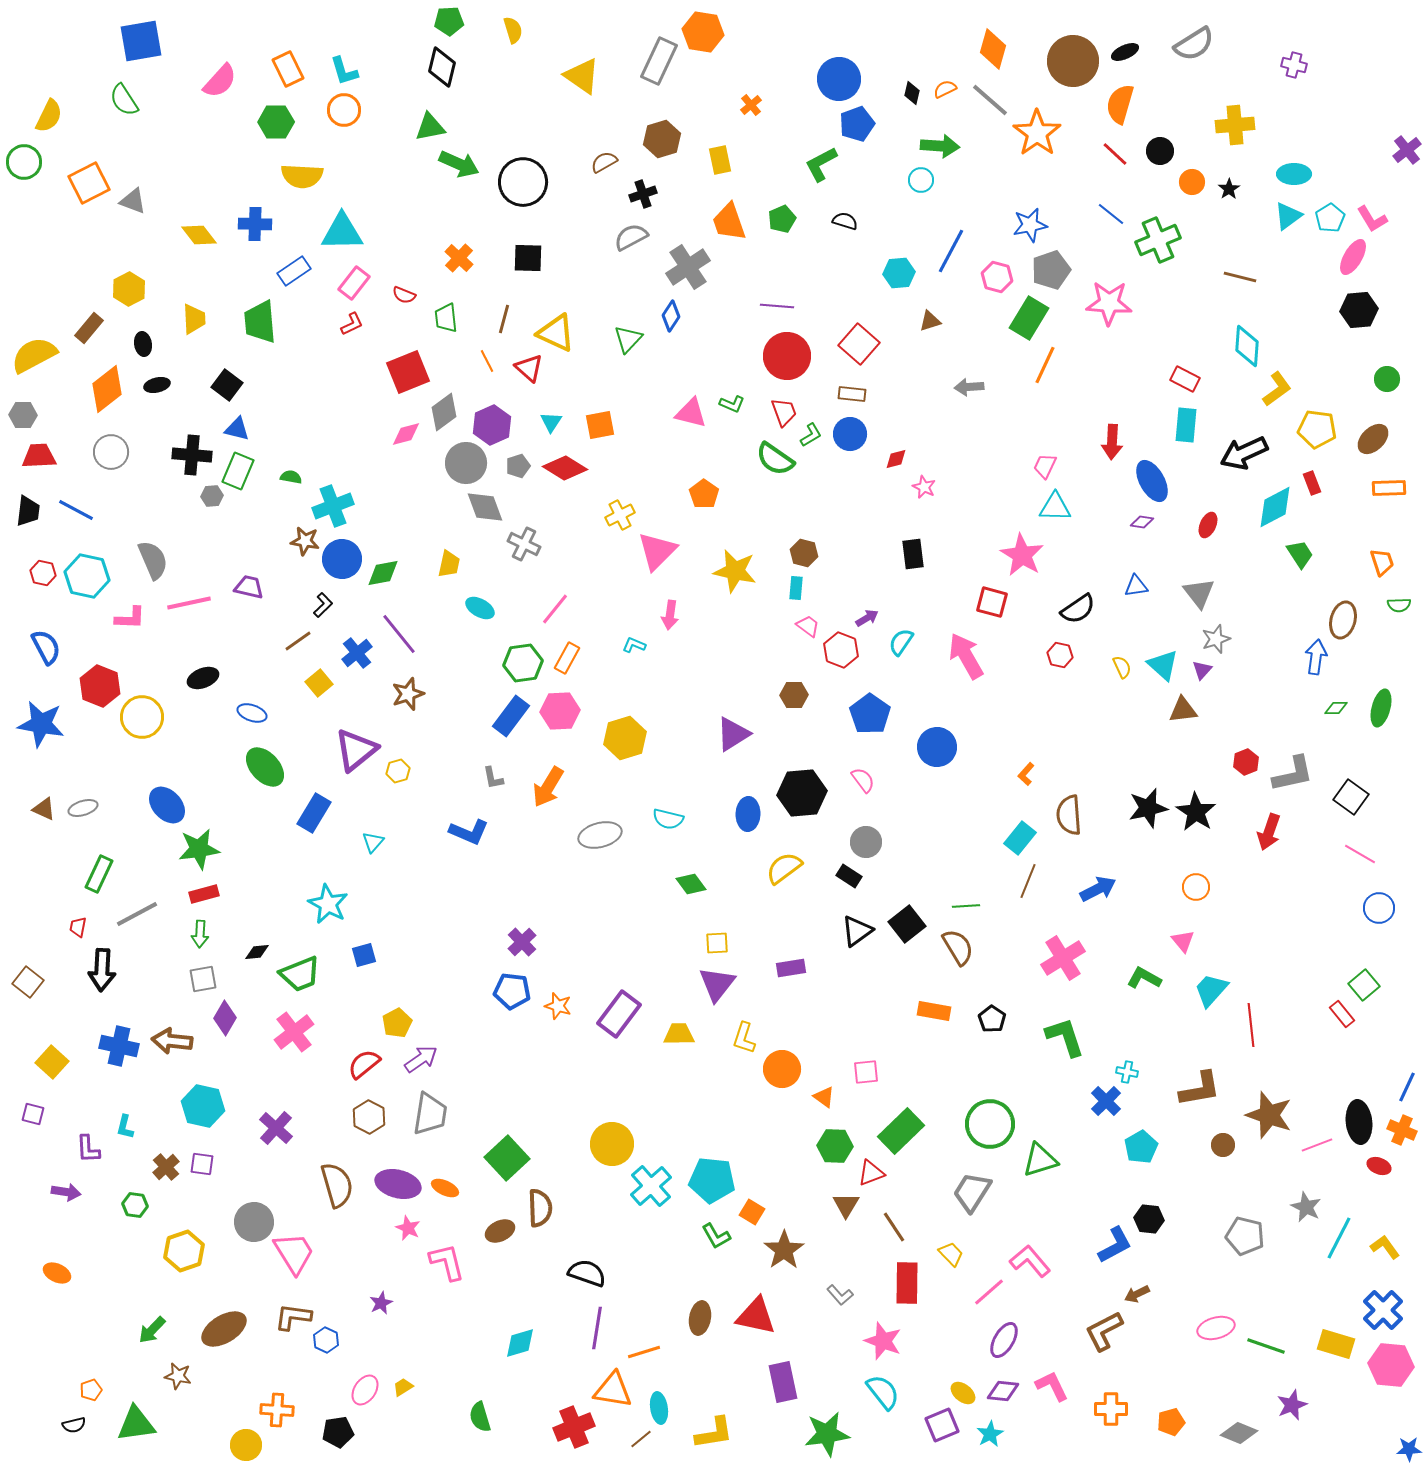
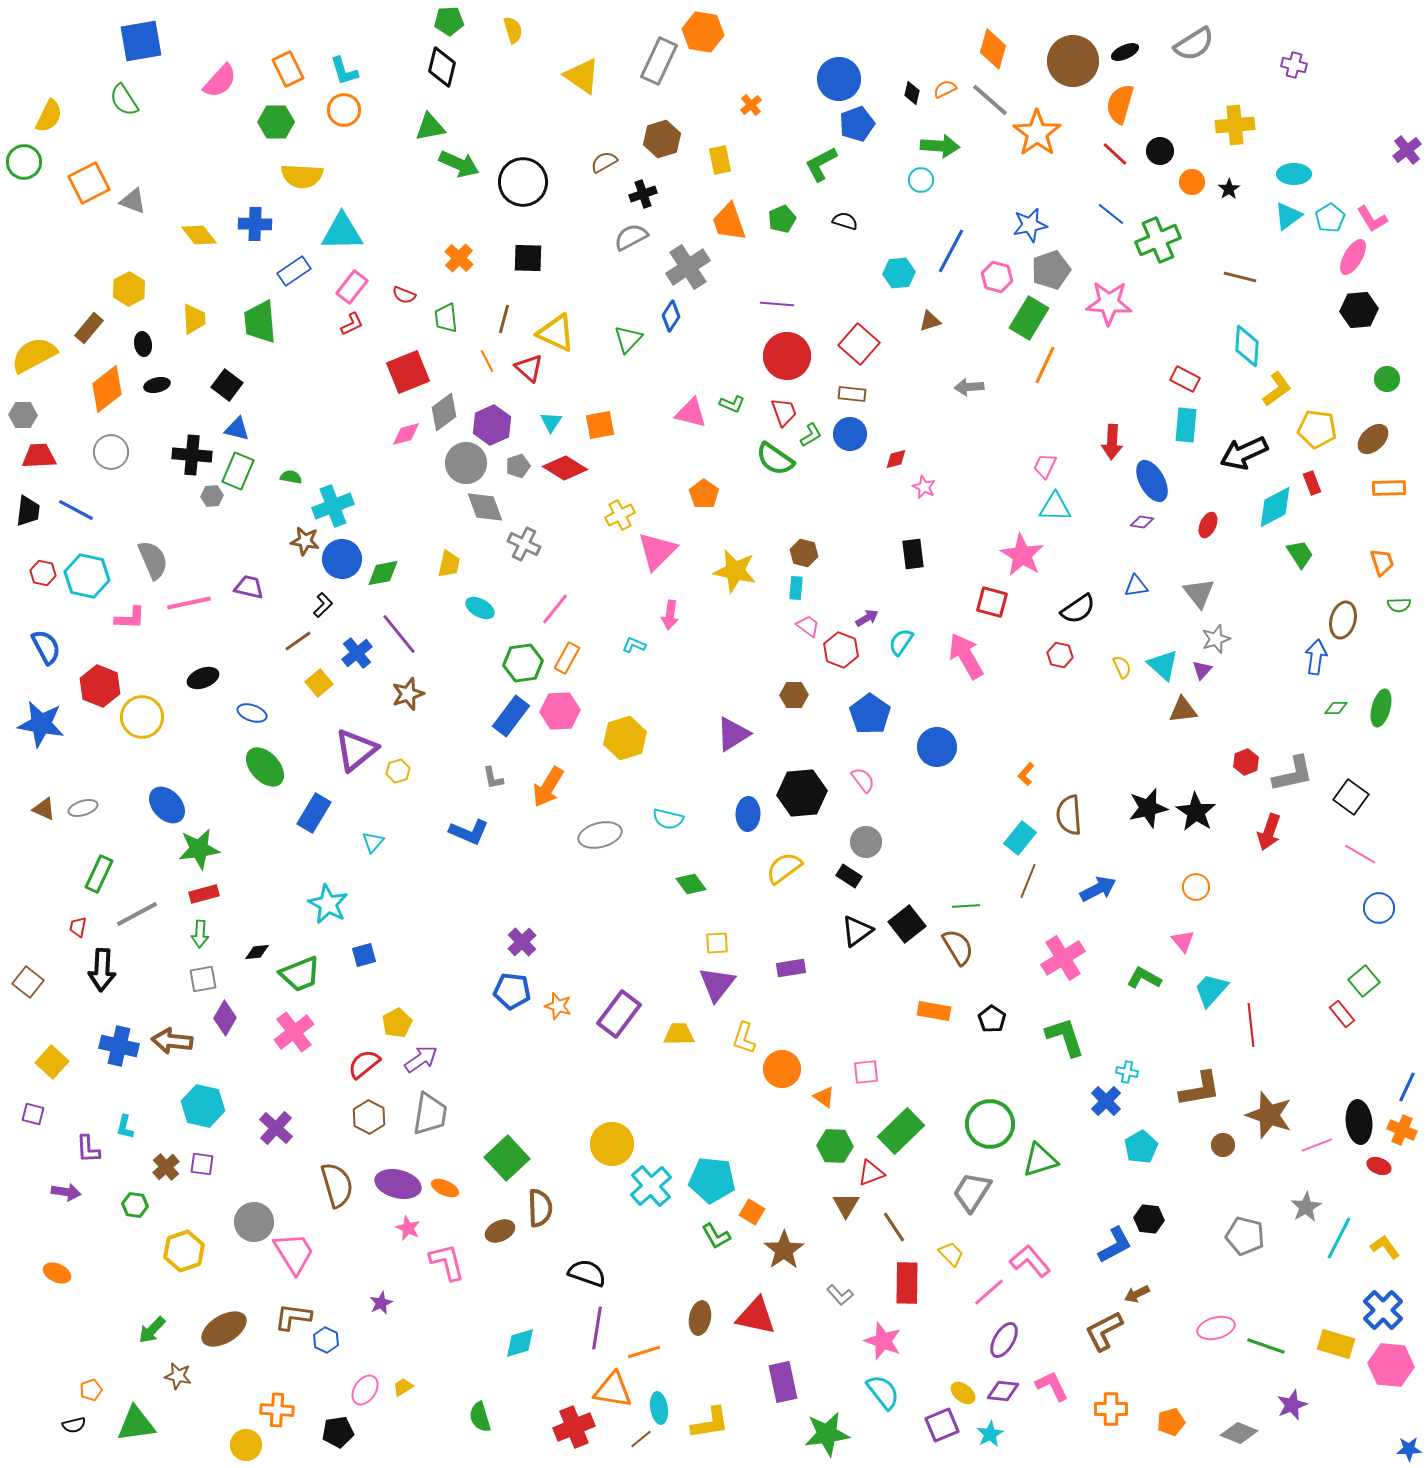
pink rectangle at (354, 283): moved 2 px left, 4 px down
purple line at (777, 306): moved 2 px up
green square at (1364, 985): moved 4 px up
gray star at (1306, 1207): rotated 16 degrees clockwise
yellow L-shape at (714, 1433): moved 4 px left, 10 px up
